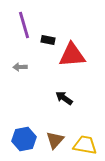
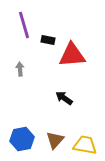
gray arrow: moved 2 px down; rotated 88 degrees clockwise
blue hexagon: moved 2 px left
